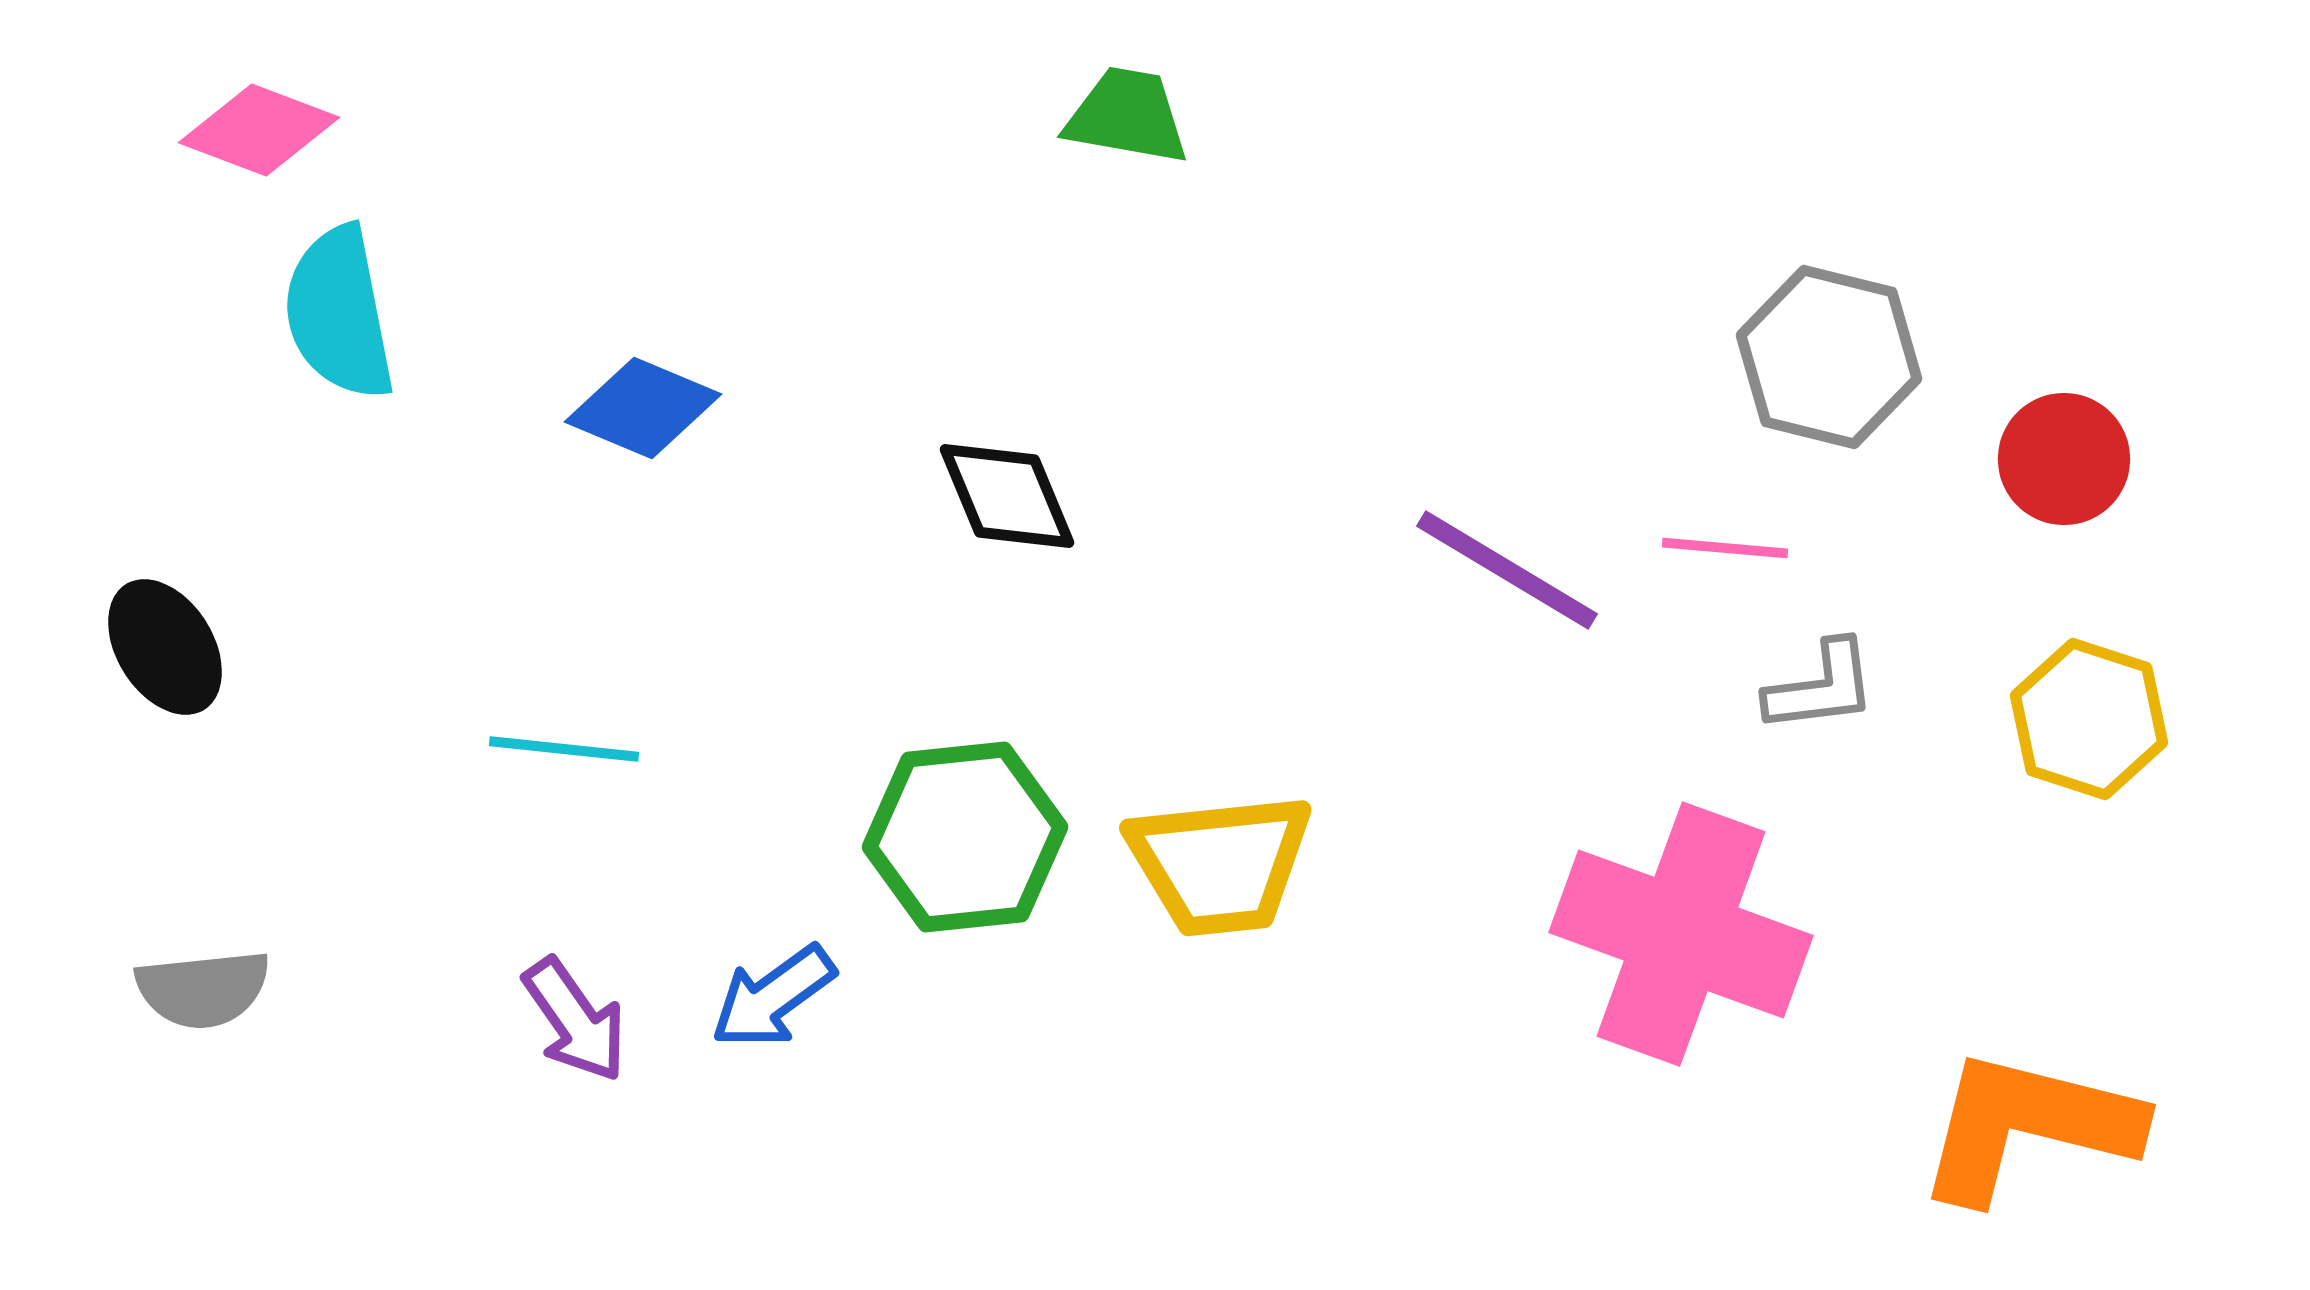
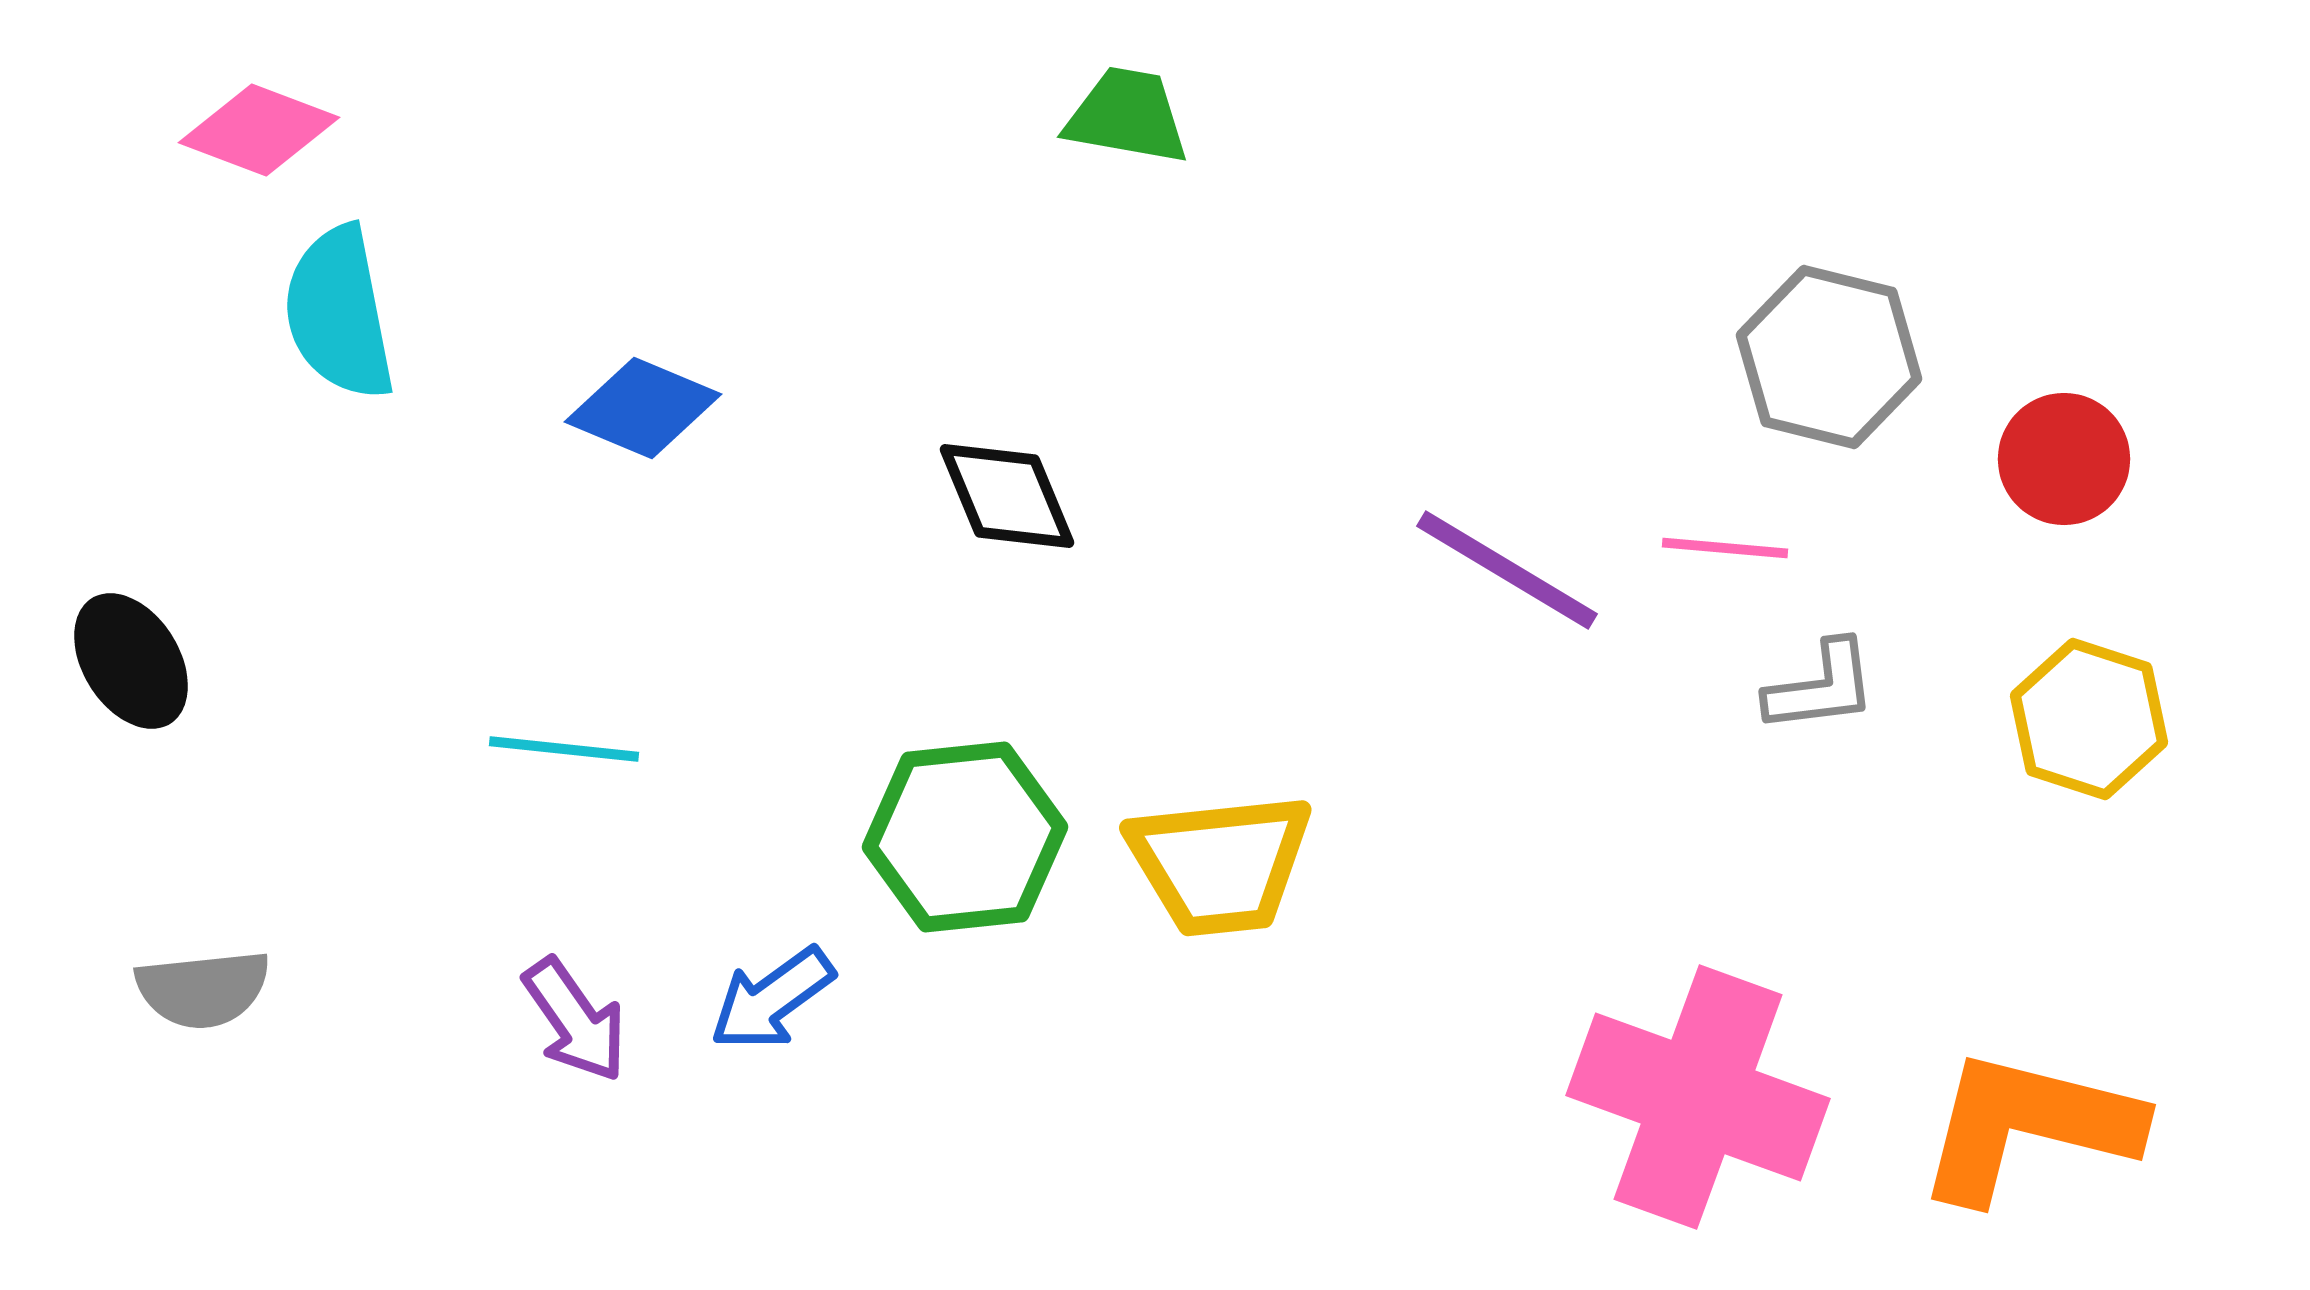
black ellipse: moved 34 px left, 14 px down
pink cross: moved 17 px right, 163 px down
blue arrow: moved 1 px left, 2 px down
